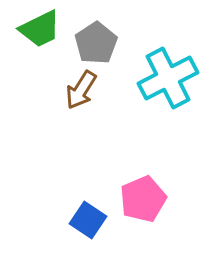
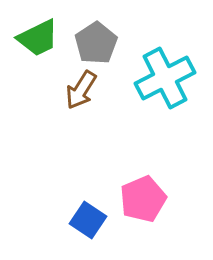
green trapezoid: moved 2 px left, 9 px down
cyan cross: moved 3 px left
